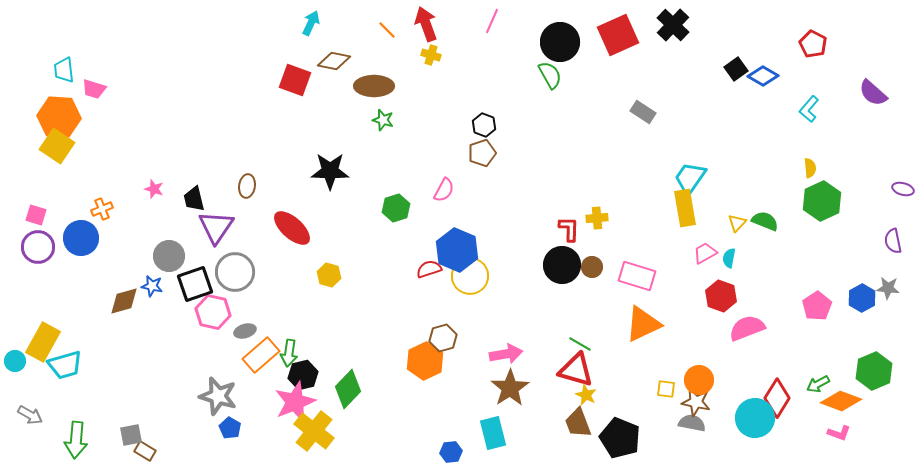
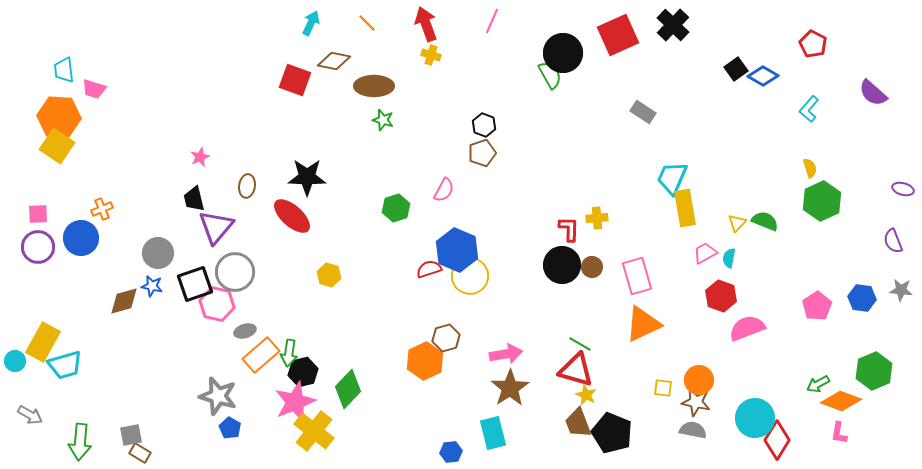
orange line at (387, 30): moved 20 px left, 7 px up
black circle at (560, 42): moved 3 px right, 11 px down
yellow semicircle at (810, 168): rotated 12 degrees counterclockwise
black star at (330, 171): moved 23 px left, 6 px down
cyan trapezoid at (690, 178): moved 18 px left; rotated 12 degrees counterclockwise
pink star at (154, 189): moved 46 px right, 32 px up; rotated 30 degrees clockwise
pink square at (36, 215): moved 2 px right, 1 px up; rotated 20 degrees counterclockwise
purple triangle at (216, 227): rotated 6 degrees clockwise
red ellipse at (292, 228): moved 12 px up
purple semicircle at (893, 241): rotated 10 degrees counterclockwise
gray circle at (169, 256): moved 11 px left, 3 px up
pink rectangle at (637, 276): rotated 57 degrees clockwise
gray star at (888, 288): moved 13 px right, 2 px down
blue hexagon at (862, 298): rotated 24 degrees counterclockwise
pink hexagon at (213, 312): moved 4 px right, 8 px up
brown hexagon at (443, 338): moved 3 px right
black hexagon at (303, 375): moved 3 px up
yellow square at (666, 389): moved 3 px left, 1 px up
red diamond at (777, 398): moved 42 px down
gray semicircle at (692, 423): moved 1 px right, 7 px down
pink L-shape at (839, 433): rotated 80 degrees clockwise
black pentagon at (620, 438): moved 8 px left, 5 px up
green arrow at (76, 440): moved 4 px right, 2 px down
brown rectangle at (145, 451): moved 5 px left, 2 px down
